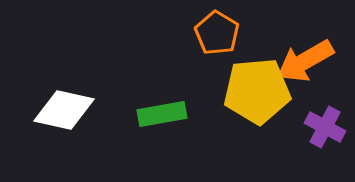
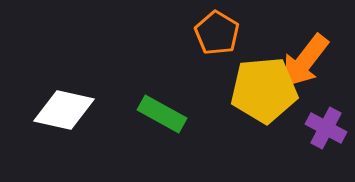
orange arrow: rotated 22 degrees counterclockwise
yellow pentagon: moved 7 px right, 1 px up
green rectangle: rotated 39 degrees clockwise
purple cross: moved 1 px right, 1 px down
